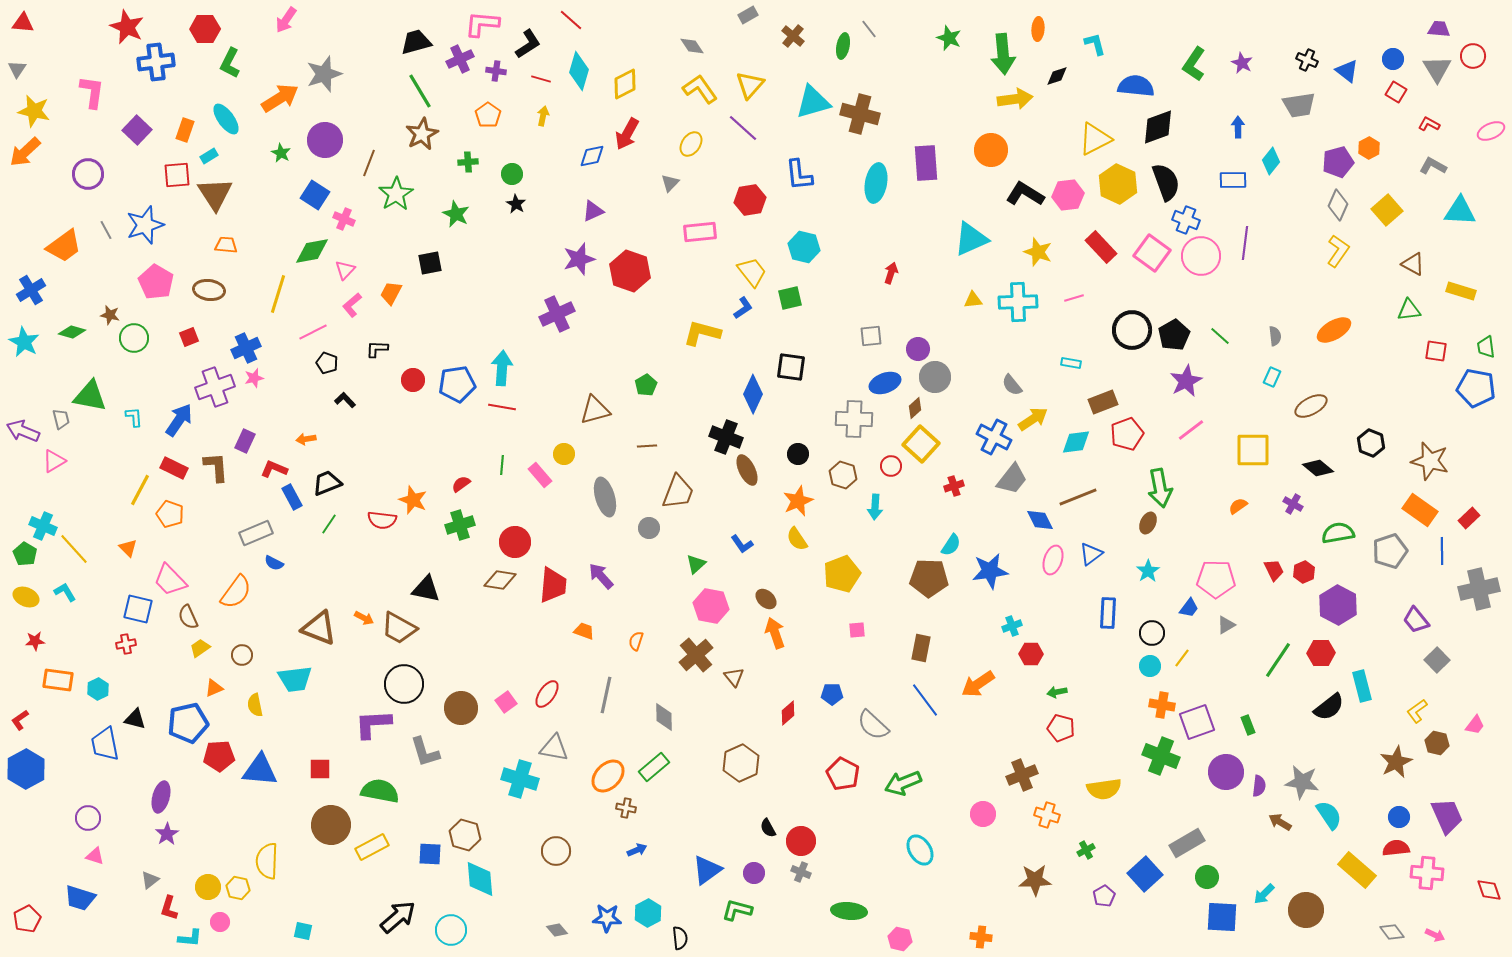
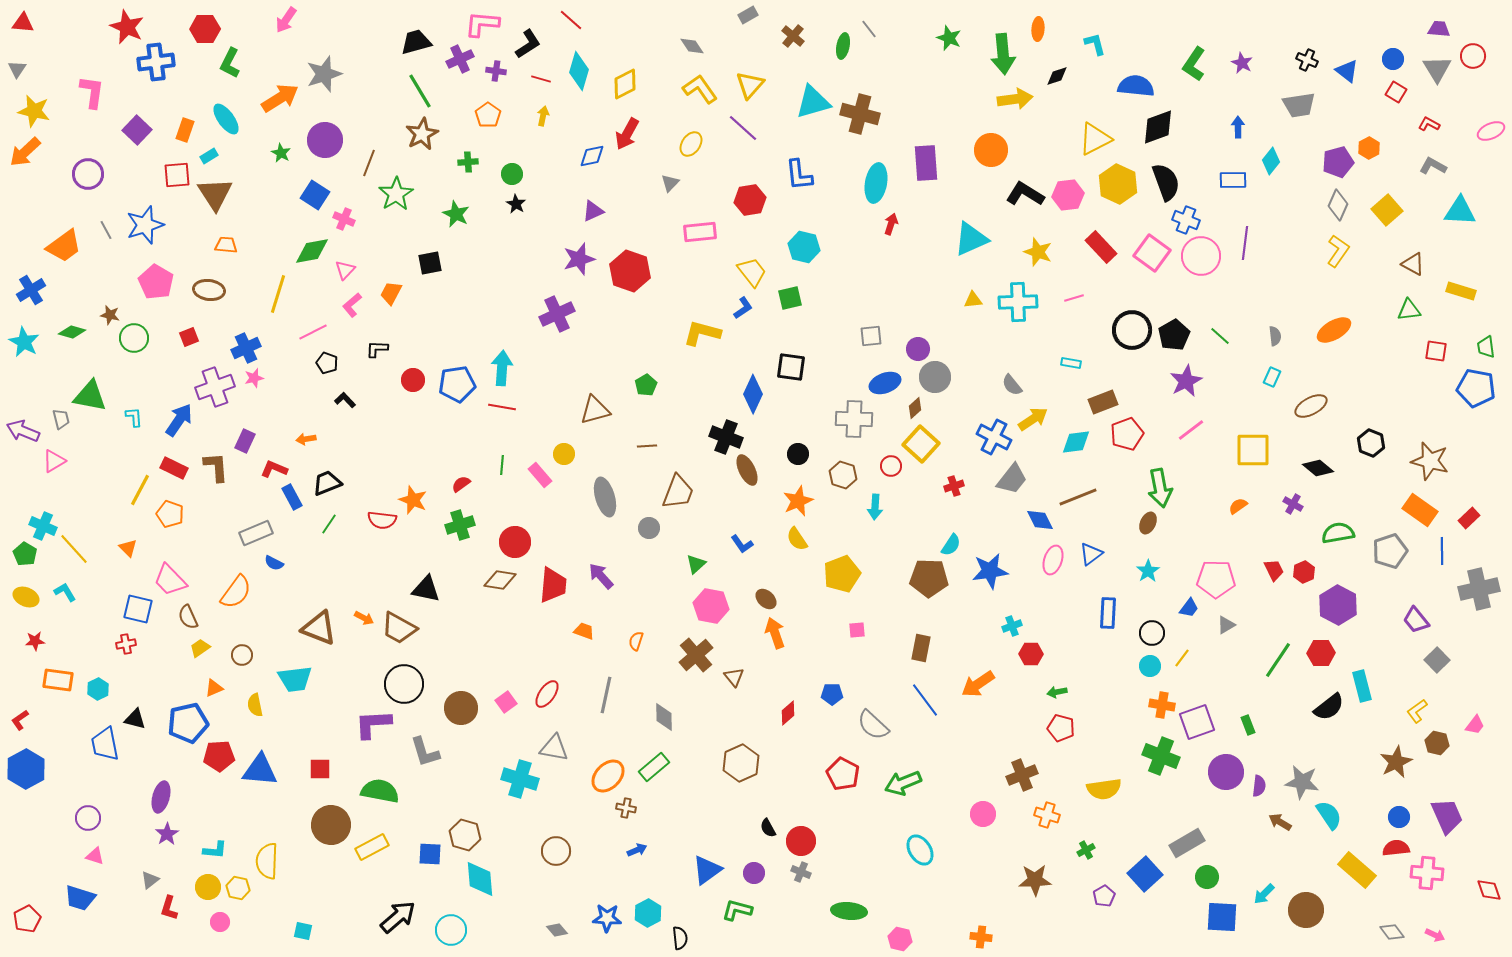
red arrow at (891, 273): moved 49 px up
cyan L-shape at (190, 938): moved 25 px right, 88 px up
